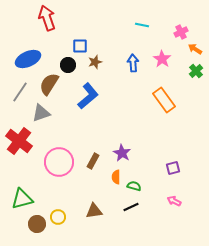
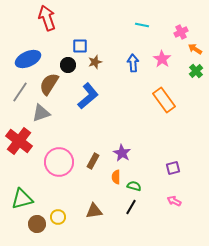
black line: rotated 35 degrees counterclockwise
